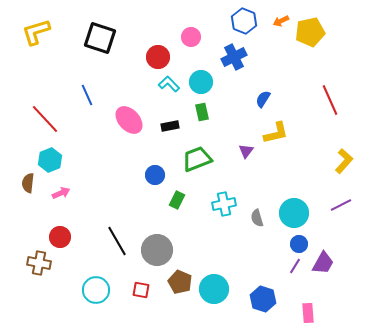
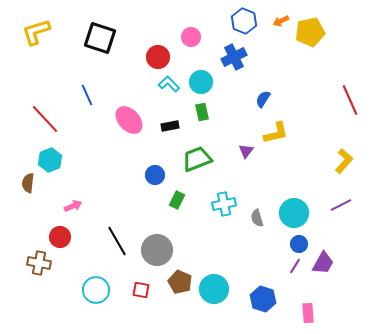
red line at (330, 100): moved 20 px right
pink arrow at (61, 193): moved 12 px right, 13 px down
